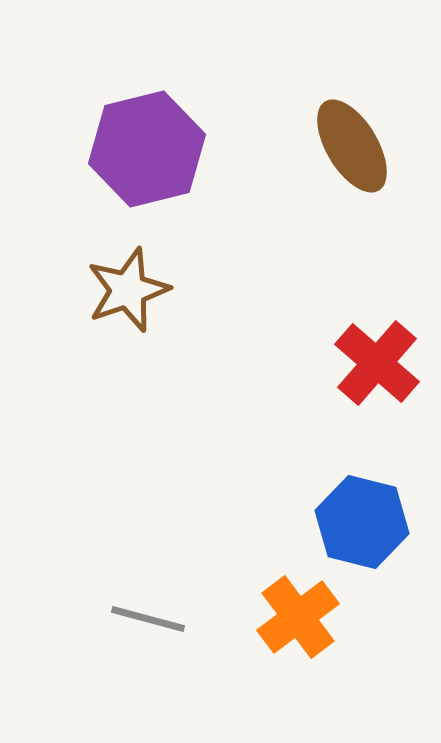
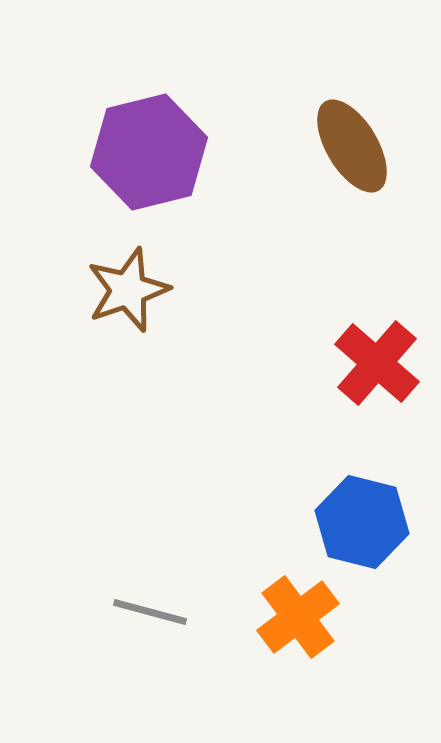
purple hexagon: moved 2 px right, 3 px down
gray line: moved 2 px right, 7 px up
